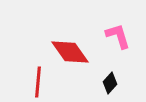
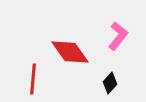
pink L-shape: rotated 56 degrees clockwise
red line: moved 5 px left, 3 px up
